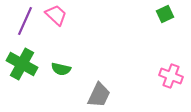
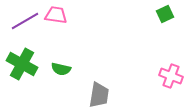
pink trapezoid: rotated 35 degrees counterclockwise
purple line: rotated 36 degrees clockwise
gray trapezoid: rotated 16 degrees counterclockwise
